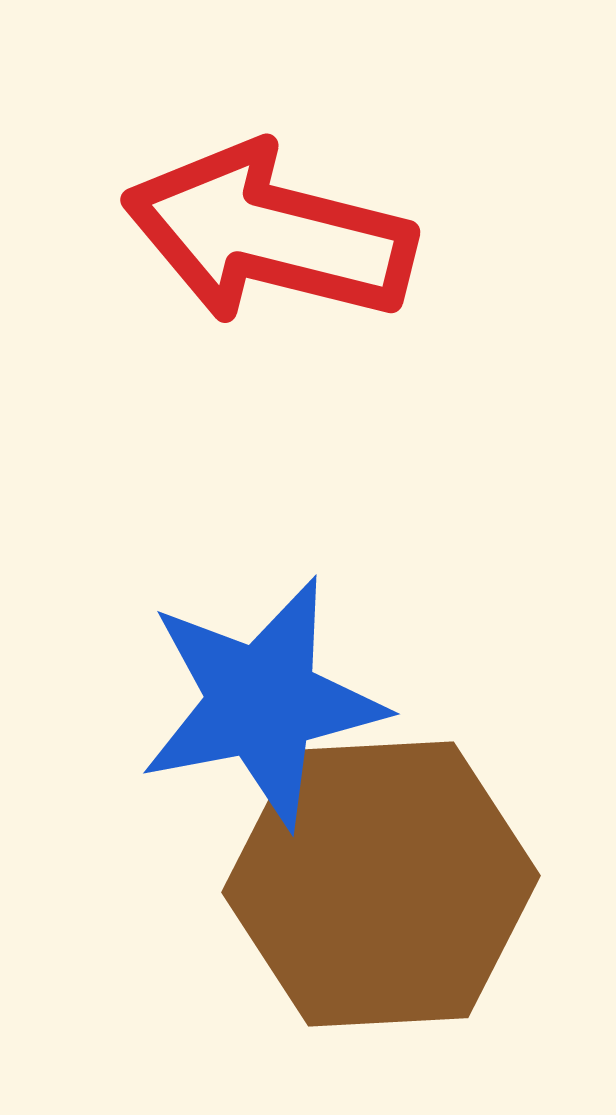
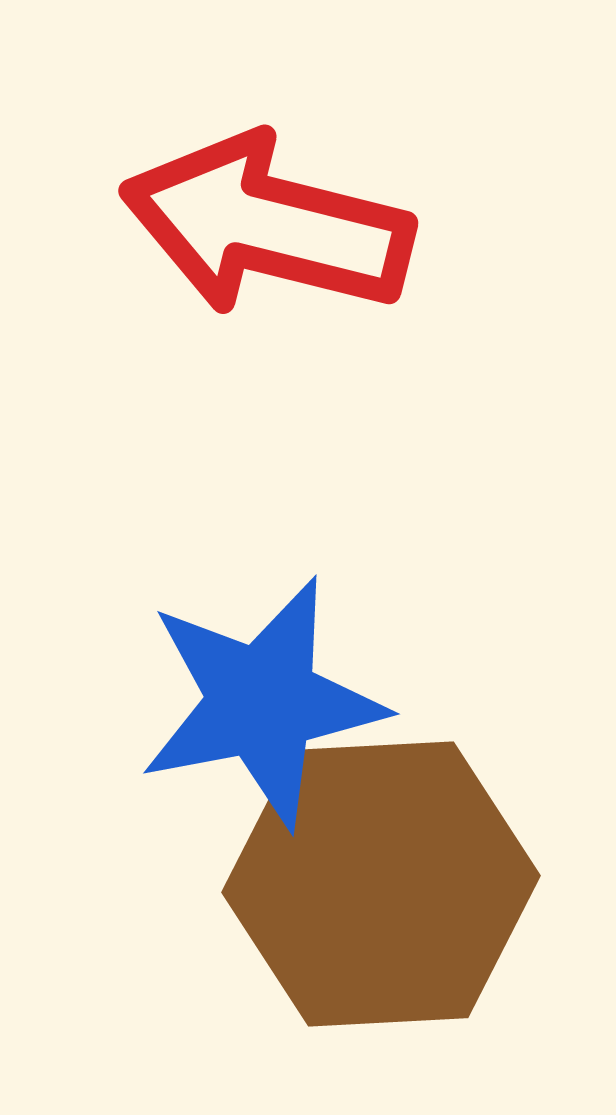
red arrow: moved 2 px left, 9 px up
